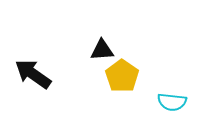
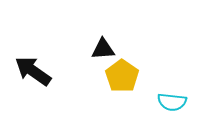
black triangle: moved 1 px right, 1 px up
black arrow: moved 3 px up
